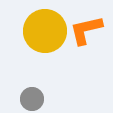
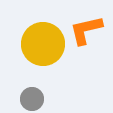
yellow circle: moved 2 px left, 13 px down
